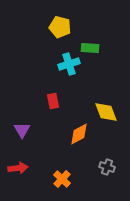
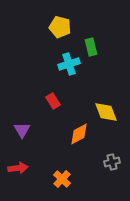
green rectangle: moved 1 px right, 1 px up; rotated 72 degrees clockwise
red rectangle: rotated 21 degrees counterclockwise
gray cross: moved 5 px right, 5 px up; rotated 35 degrees counterclockwise
